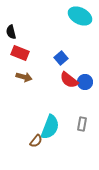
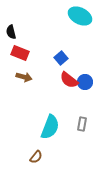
brown semicircle: moved 16 px down
